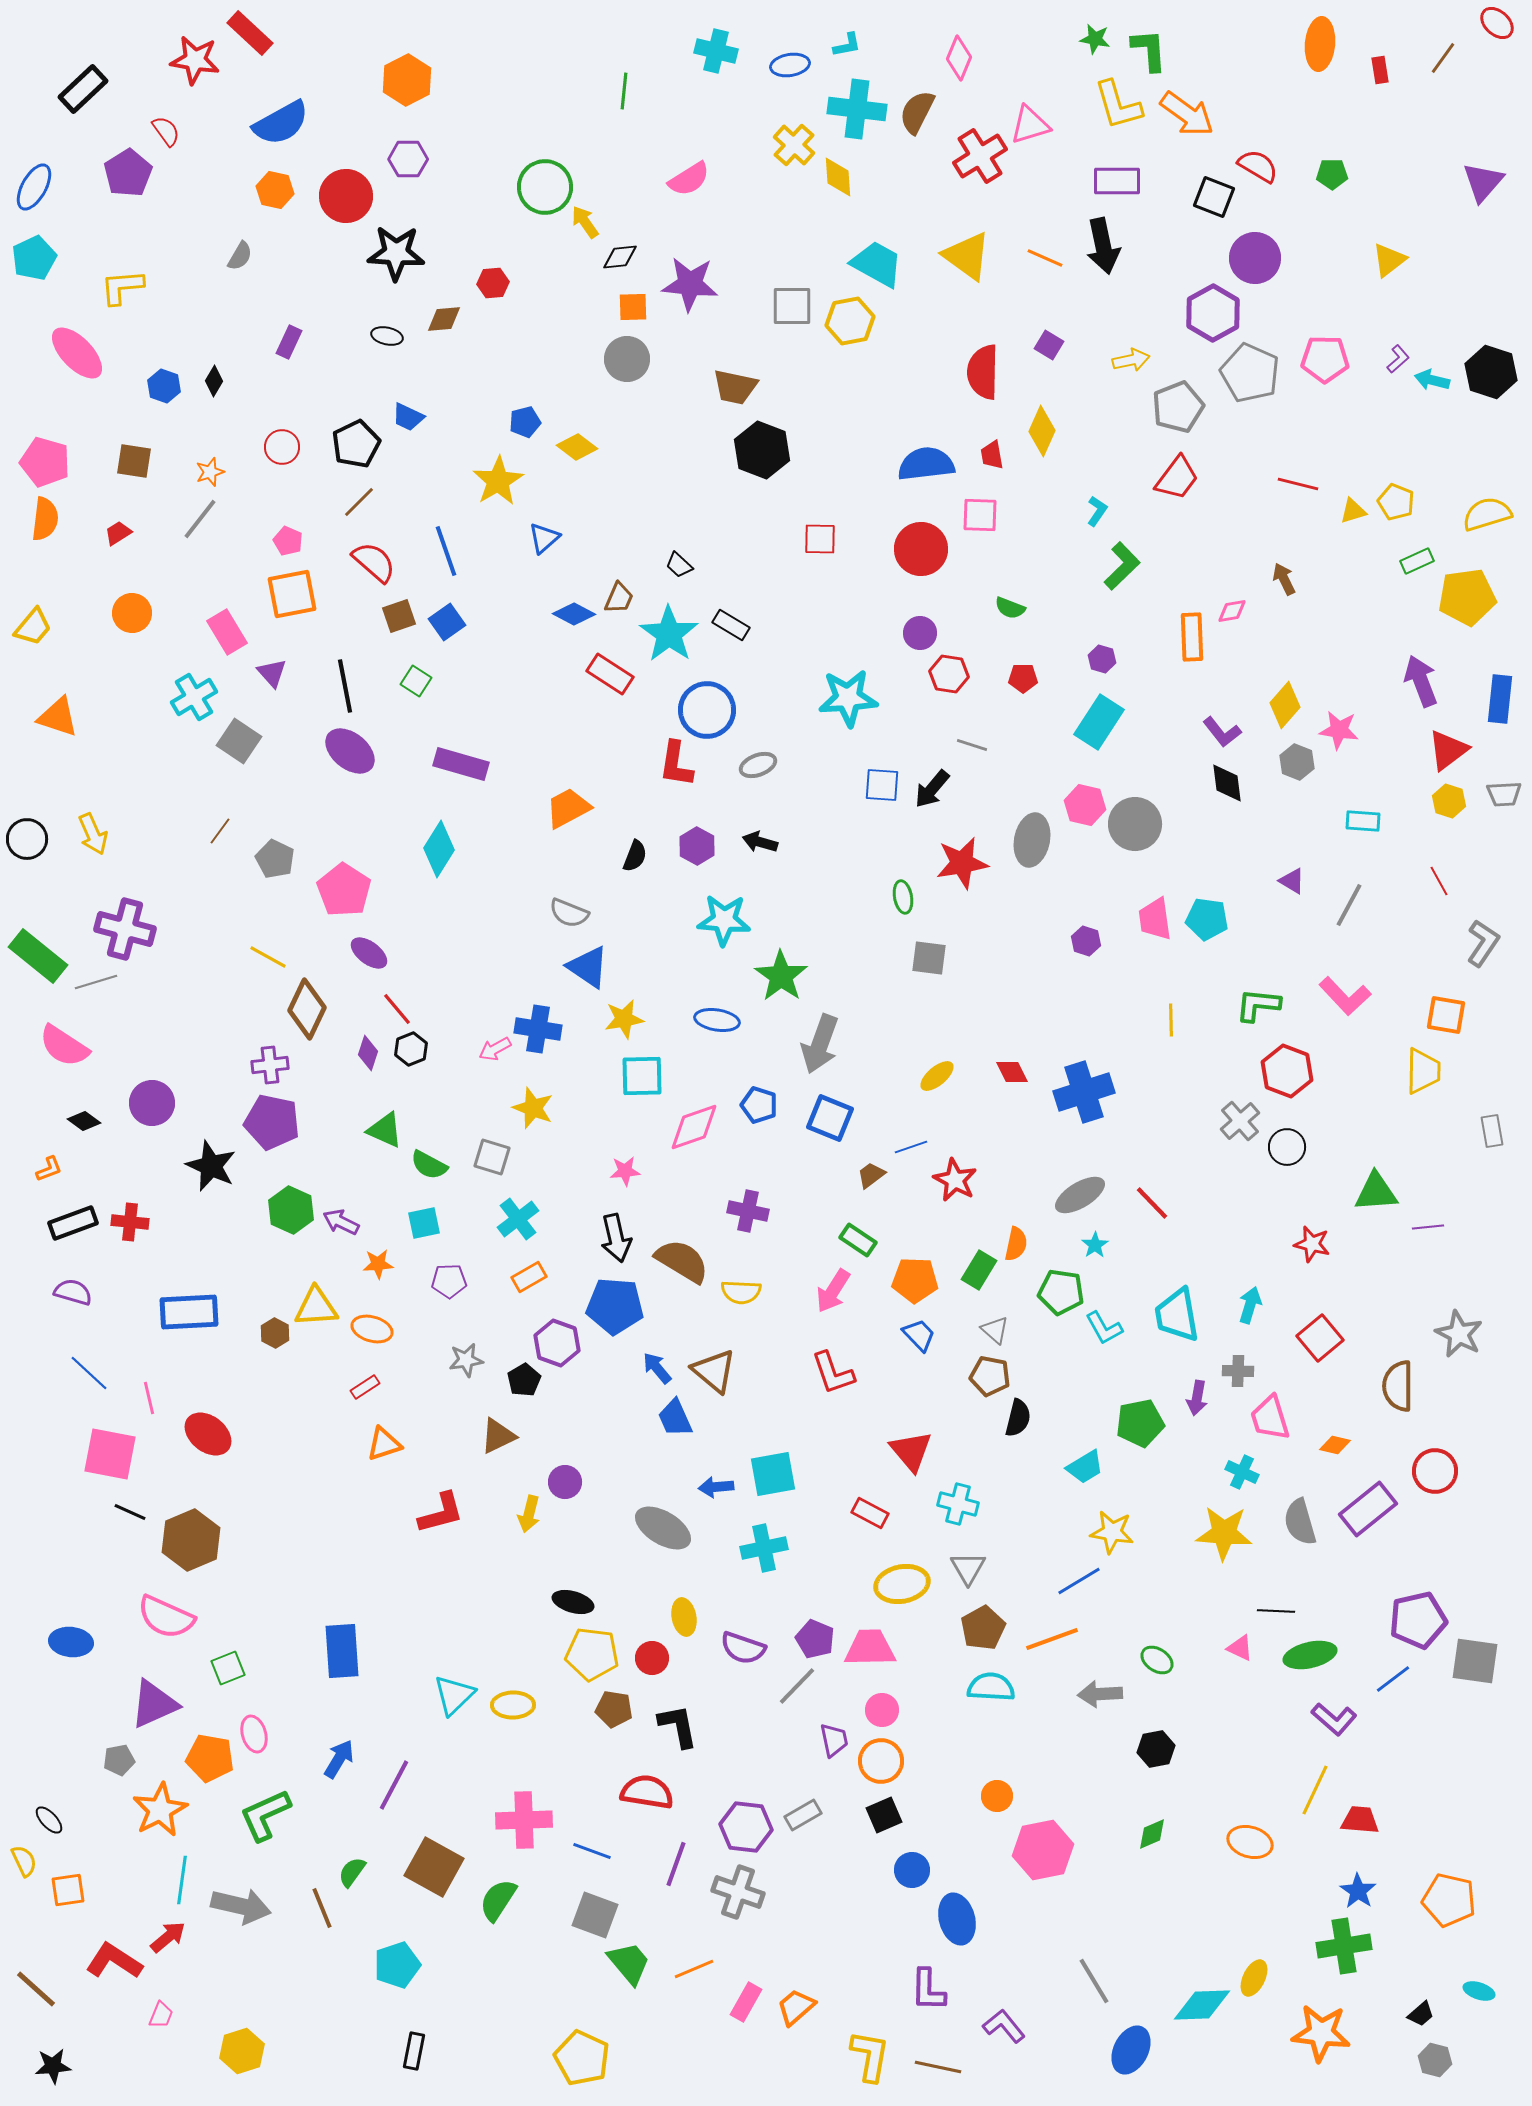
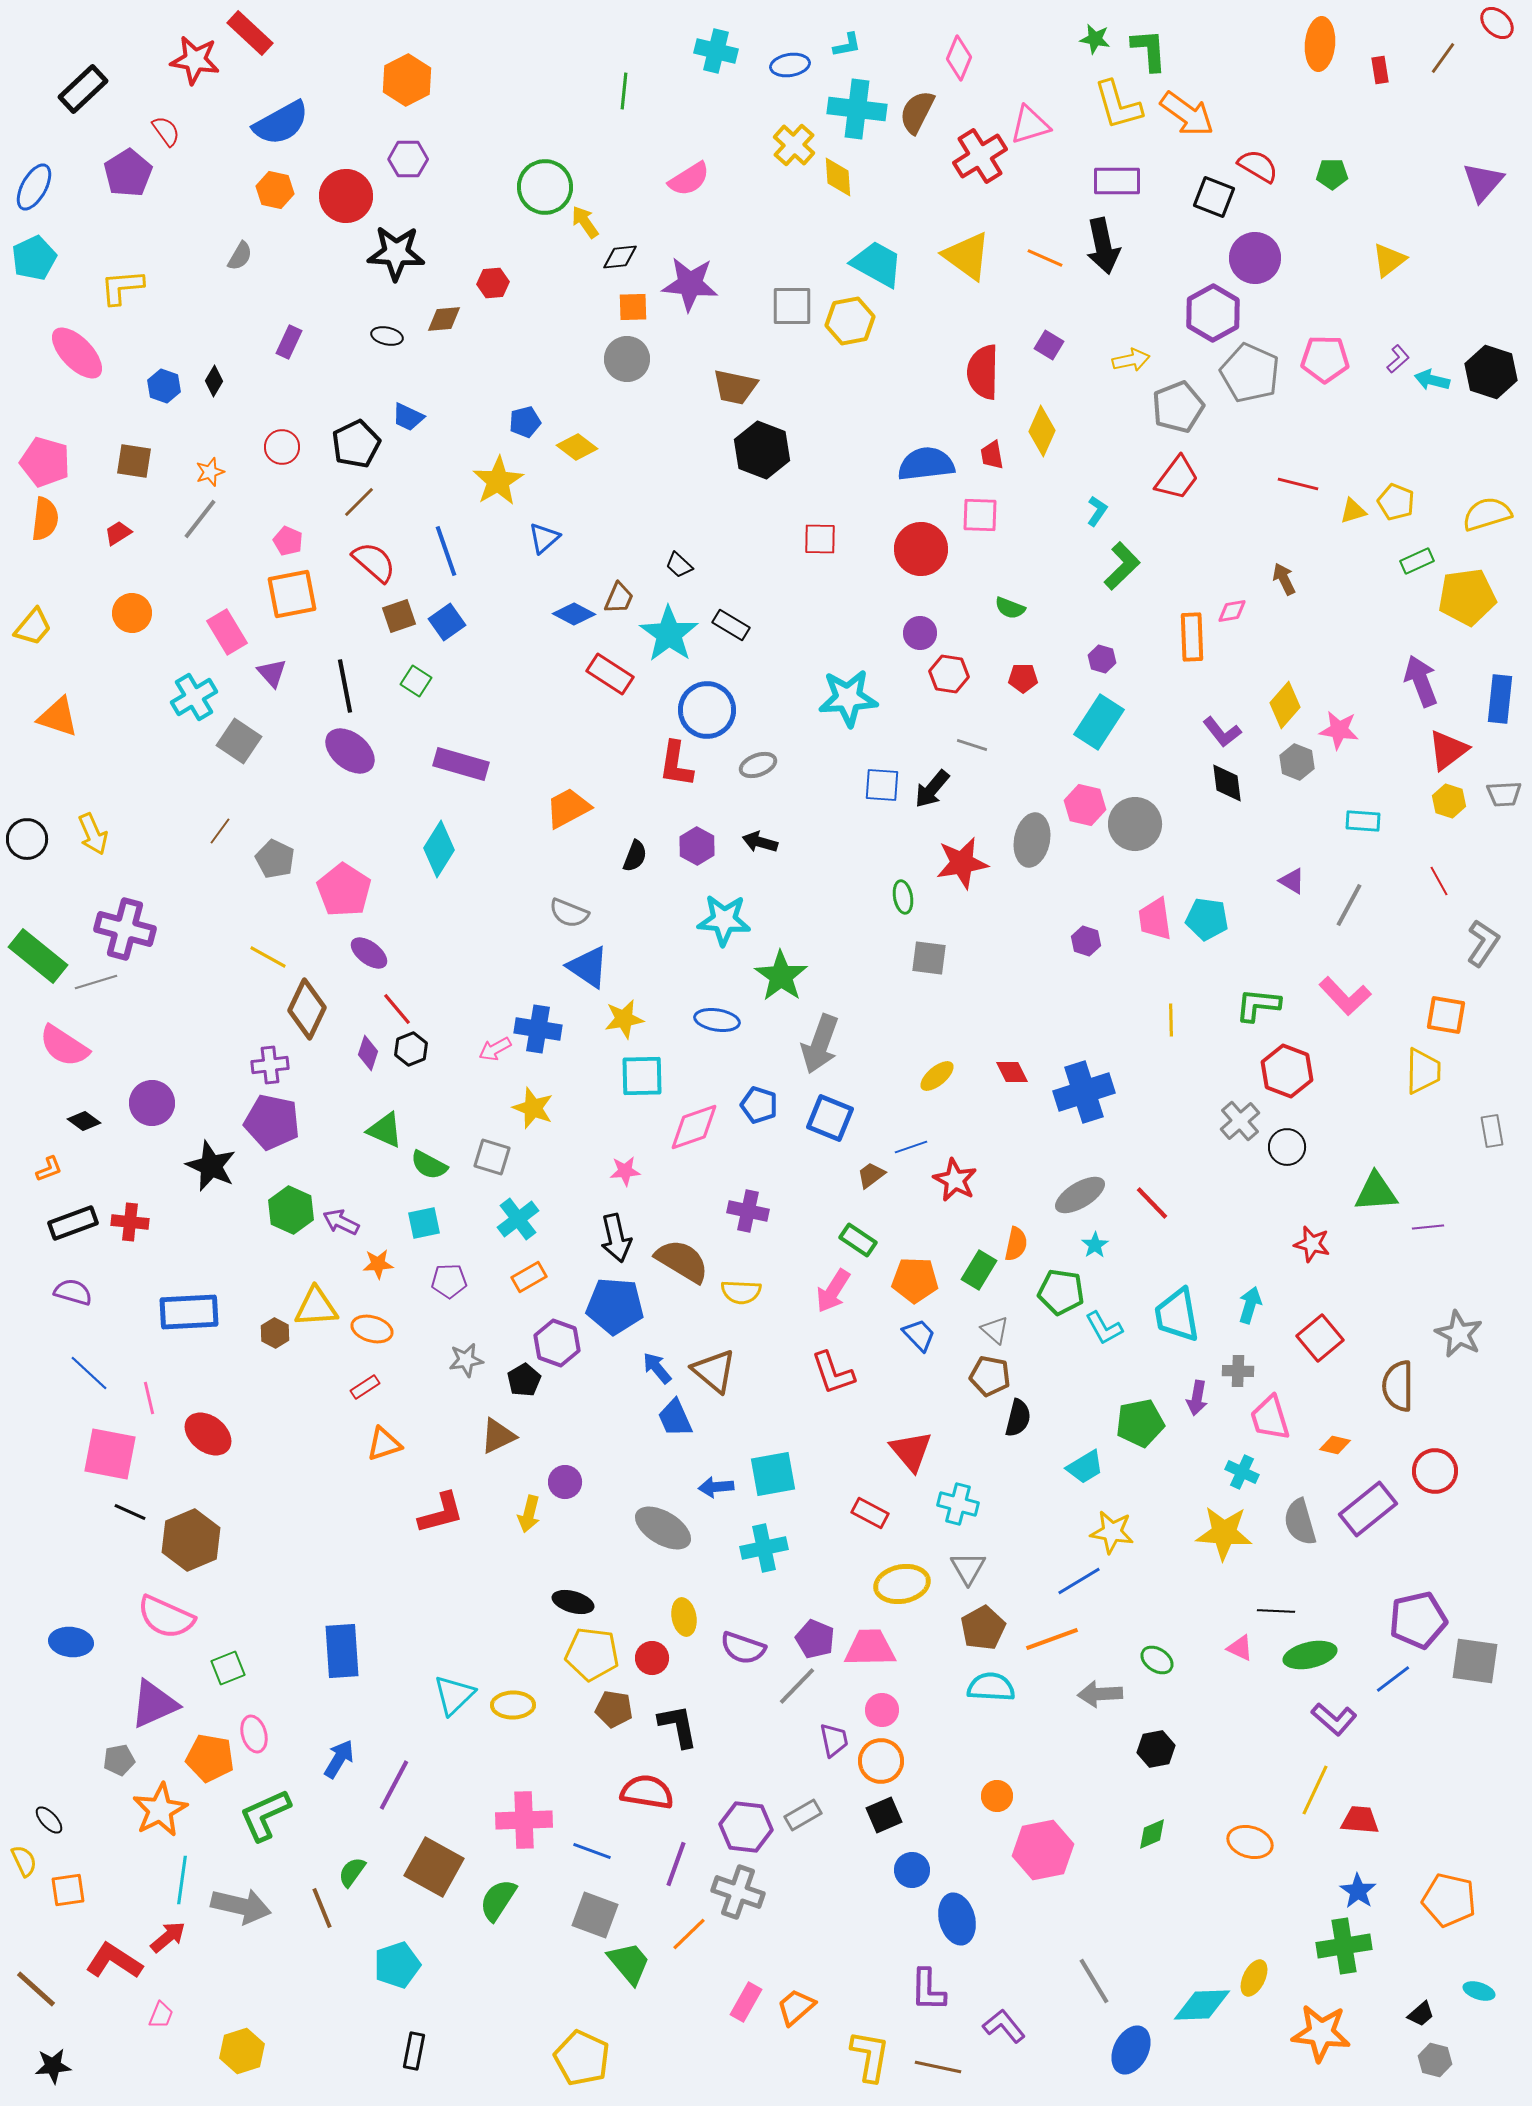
orange line at (694, 1969): moved 5 px left, 35 px up; rotated 21 degrees counterclockwise
